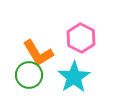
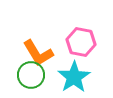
pink hexagon: moved 4 px down; rotated 16 degrees counterclockwise
green circle: moved 2 px right
